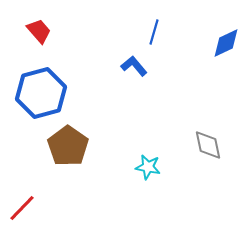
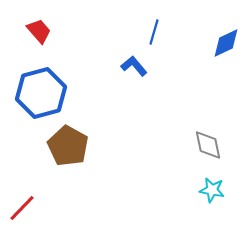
brown pentagon: rotated 6 degrees counterclockwise
cyan star: moved 64 px right, 23 px down
